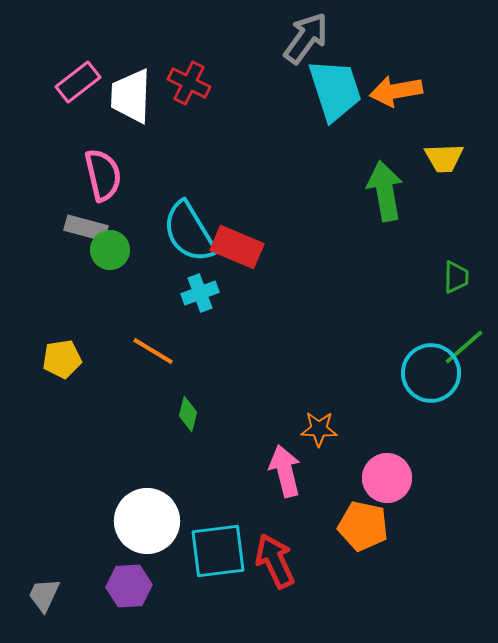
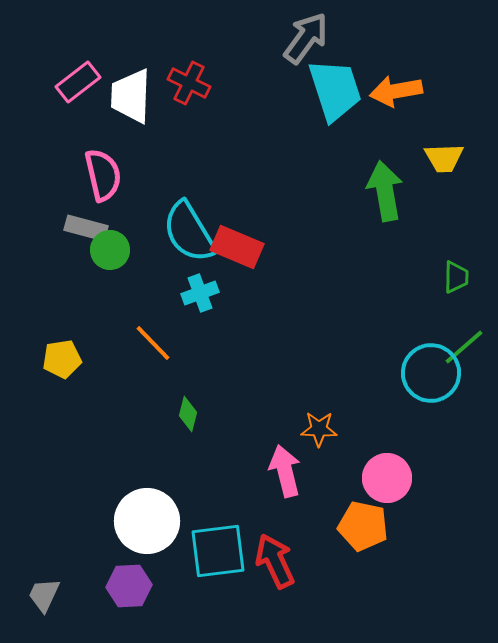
orange line: moved 8 px up; rotated 15 degrees clockwise
